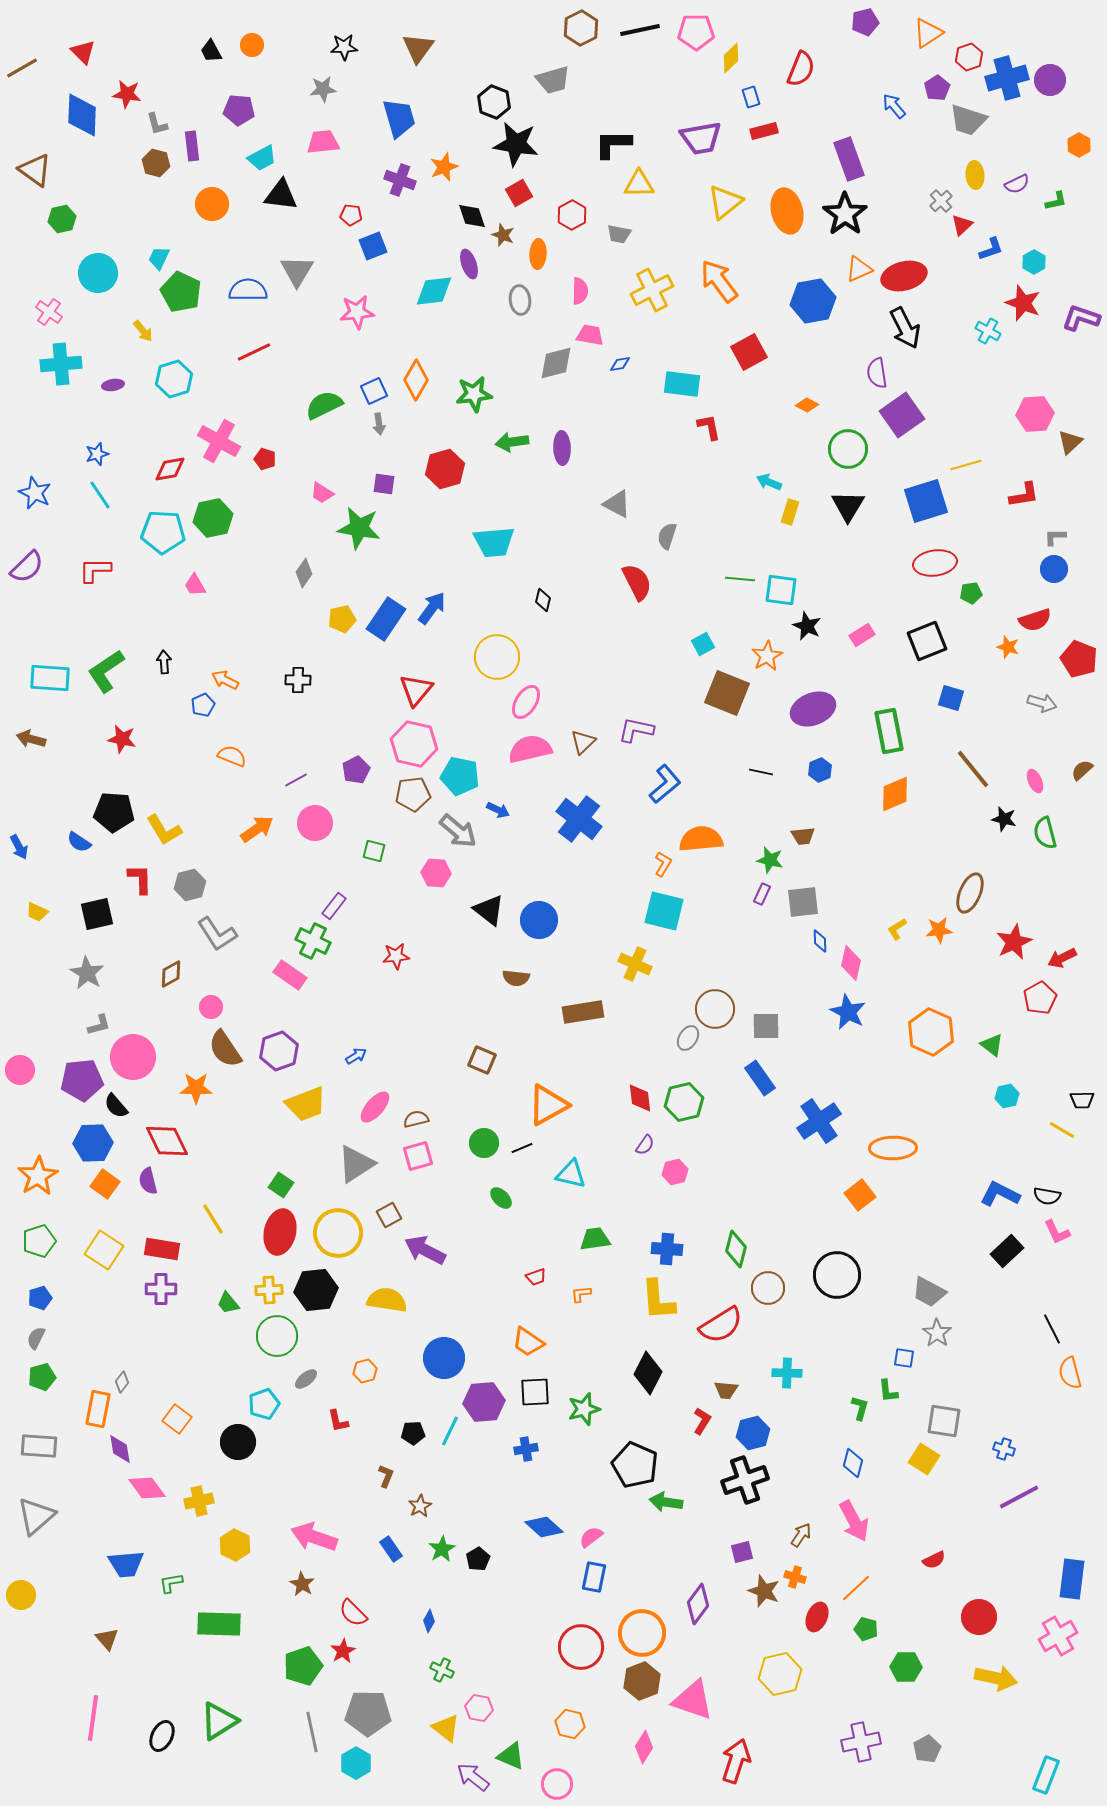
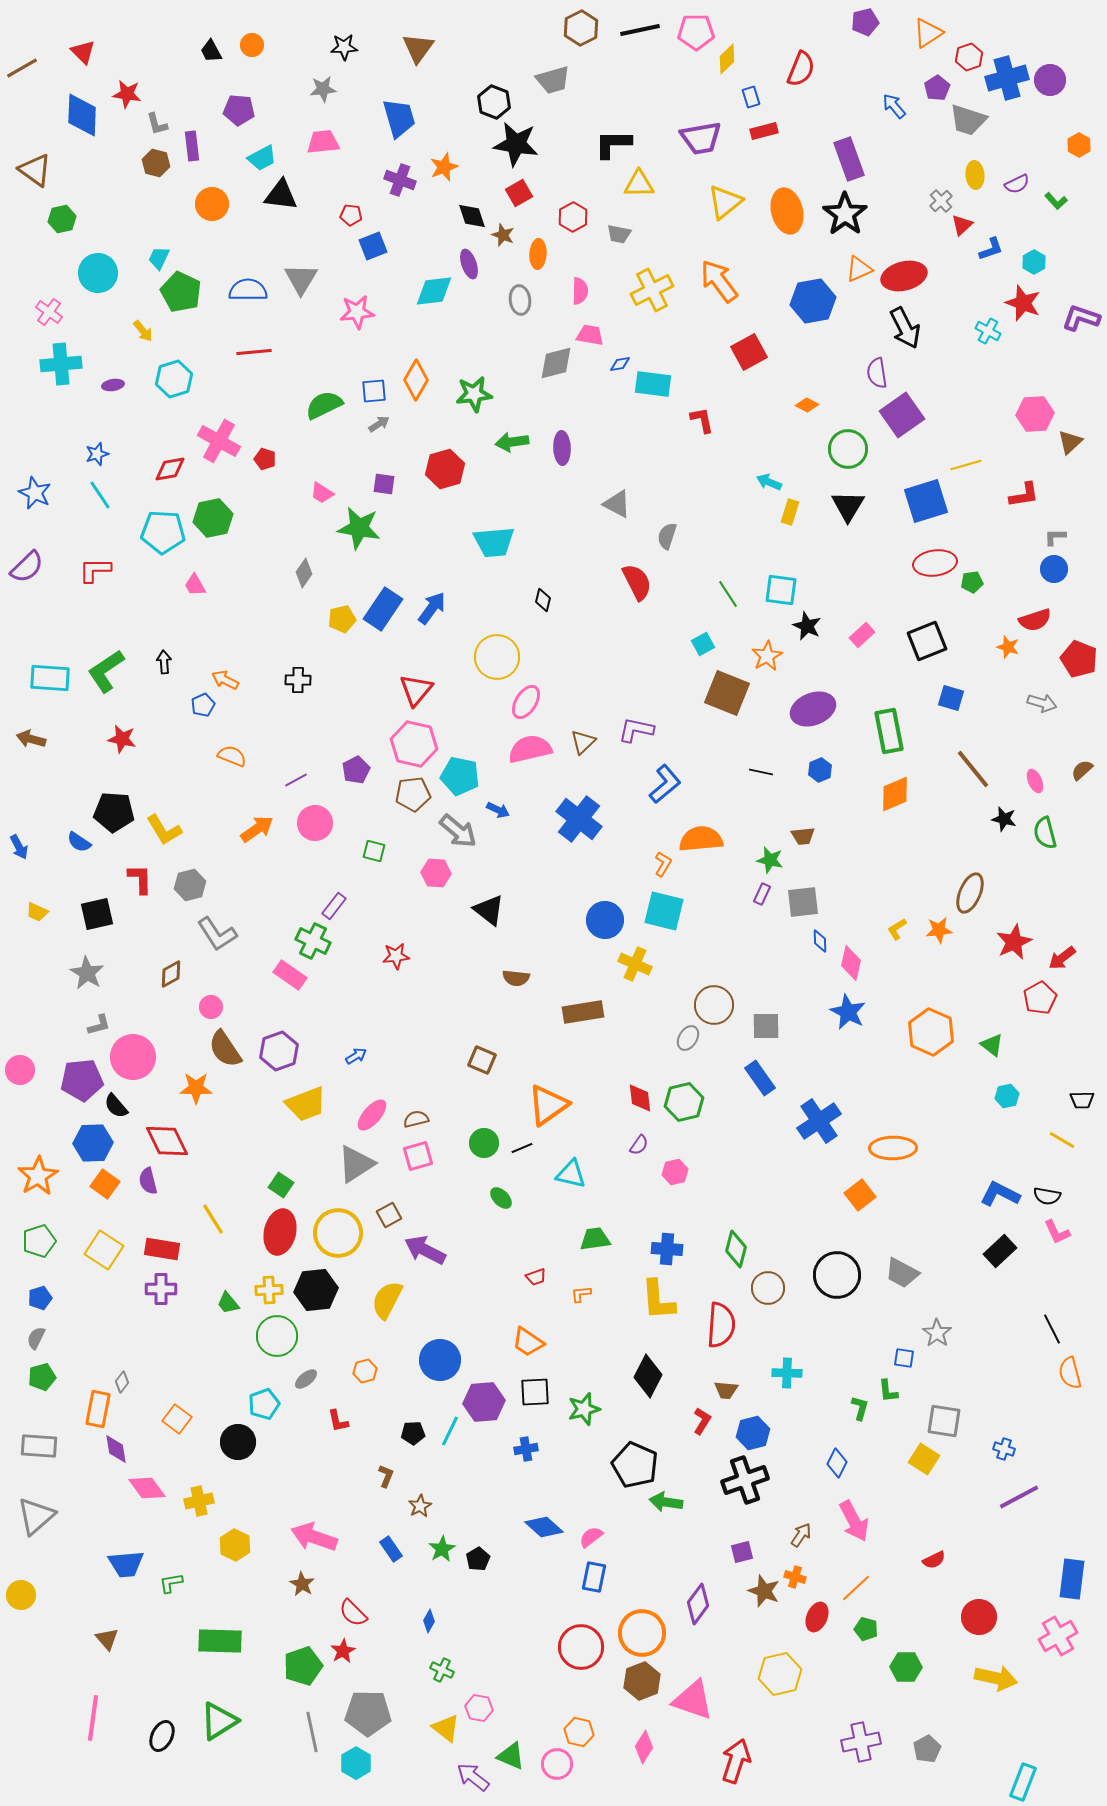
yellow diamond at (731, 58): moved 4 px left, 1 px down
green L-shape at (1056, 201): rotated 60 degrees clockwise
red hexagon at (572, 215): moved 1 px right, 2 px down
gray triangle at (297, 271): moved 4 px right, 8 px down
red line at (254, 352): rotated 20 degrees clockwise
cyan rectangle at (682, 384): moved 29 px left
blue square at (374, 391): rotated 20 degrees clockwise
gray arrow at (379, 424): rotated 115 degrees counterclockwise
red L-shape at (709, 427): moved 7 px left, 7 px up
green line at (740, 579): moved 12 px left, 15 px down; rotated 52 degrees clockwise
green pentagon at (971, 593): moved 1 px right, 11 px up
blue rectangle at (386, 619): moved 3 px left, 10 px up
pink rectangle at (862, 635): rotated 10 degrees counterclockwise
blue circle at (539, 920): moved 66 px right
red arrow at (1062, 958): rotated 12 degrees counterclockwise
brown circle at (715, 1009): moved 1 px left, 4 px up
orange triangle at (548, 1105): rotated 6 degrees counterclockwise
pink ellipse at (375, 1107): moved 3 px left, 8 px down
yellow line at (1062, 1130): moved 10 px down
purple semicircle at (645, 1145): moved 6 px left
black rectangle at (1007, 1251): moved 7 px left
gray trapezoid at (929, 1292): moved 27 px left, 19 px up
yellow semicircle at (387, 1300): rotated 72 degrees counterclockwise
red semicircle at (721, 1325): rotated 54 degrees counterclockwise
blue circle at (444, 1358): moved 4 px left, 2 px down
black diamond at (648, 1373): moved 3 px down
purple diamond at (120, 1449): moved 4 px left
blue diamond at (853, 1463): moved 16 px left; rotated 12 degrees clockwise
green rectangle at (219, 1624): moved 1 px right, 17 px down
orange hexagon at (570, 1724): moved 9 px right, 8 px down
cyan rectangle at (1046, 1775): moved 23 px left, 7 px down
pink circle at (557, 1784): moved 20 px up
